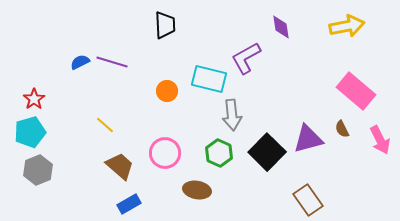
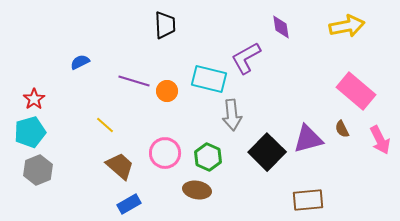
purple line: moved 22 px right, 19 px down
green hexagon: moved 11 px left, 4 px down
brown rectangle: rotated 60 degrees counterclockwise
